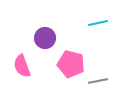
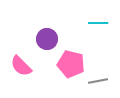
cyan line: rotated 12 degrees clockwise
purple circle: moved 2 px right, 1 px down
pink semicircle: moved 1 px left; rotated 25 degrees counterclockwise
